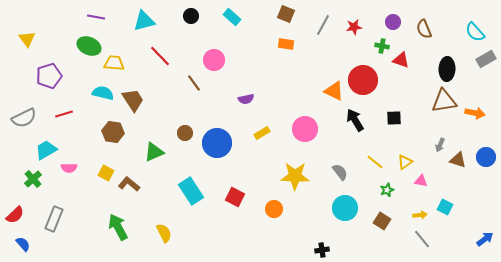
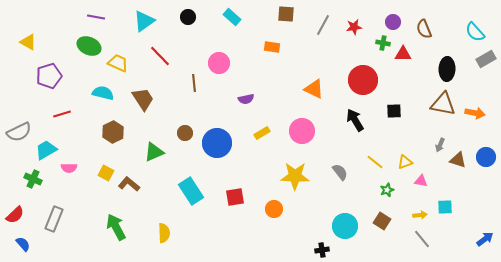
brown square at (286, 14): rotated 18 degrees counterclockwise
black circle at (191, 16): moved 3 px left, 1 px down
cyan triangle at (144, 21): rotated 20 degrees counterclockwise
yellow triangle at (27, 39): moved 1 px right, 3 px down; rotated 24 degrees counterclockwise
orange rectangle at (286, 44): moved 14 px left, 3 px down
green cross at (382, 46): moved 1 px right, 3 px up
pink circle at (214, 60): moved 5 px right, 3 px down
red triangle at (401, 60): moved 2 px right, 6 px up; rotated 18 degrees counterclockwise
yellow trapezoid at (114, 63): moved 4 px right; rotated 20 degrees clockwise
brown line at (194, 83): rotated 30 degrees clockwise
orange triangle at (334, 91): moved 20 px left, 2 px up
brown trapezoid at (133, 100): moved 10 px right, 1 px up
brown triangle at (444, 101): moved 1 px left, 3 px down; rotated 20 degrees clockwise
red line at (64, 114): moved 2 px left
gray semicircle at (24, 118): moved 5 px left, 14 px down
black square at (394, 118): moved 7 px up
pink circle at (305, 129): moved 3 px left, 2 px down
brown hexagon at (113, 132): rotated 25 degrees clockwise
yellow triangle at (405, 162): rotated 14 degrees clockwise
green cross at (33, 179): rotated 24 degrees counterclockwise
red square at (235, 197): rotated 36 degrees counterclockwise
cyan square at (445, 207): rotated 28 degrees counterclockwise
cyan circle at (345, 208): moved 18 px down
green arrow at (118, 227): moved 2 px left
yellow semicircle at (164, 233): rotated 24 degrees clockwise
